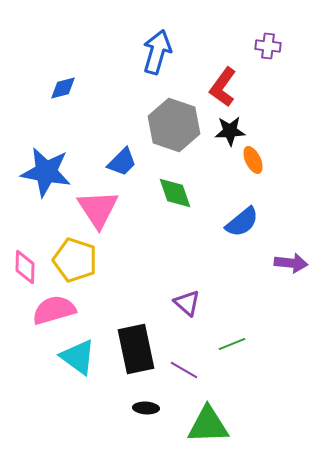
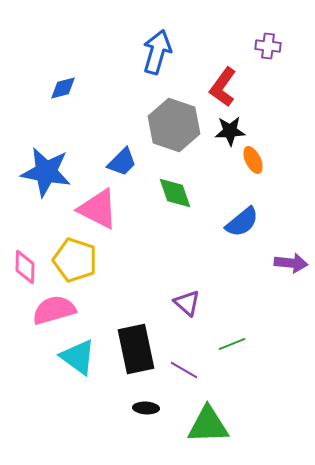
pink triangle: rotated 30 degrees counterclockwise
